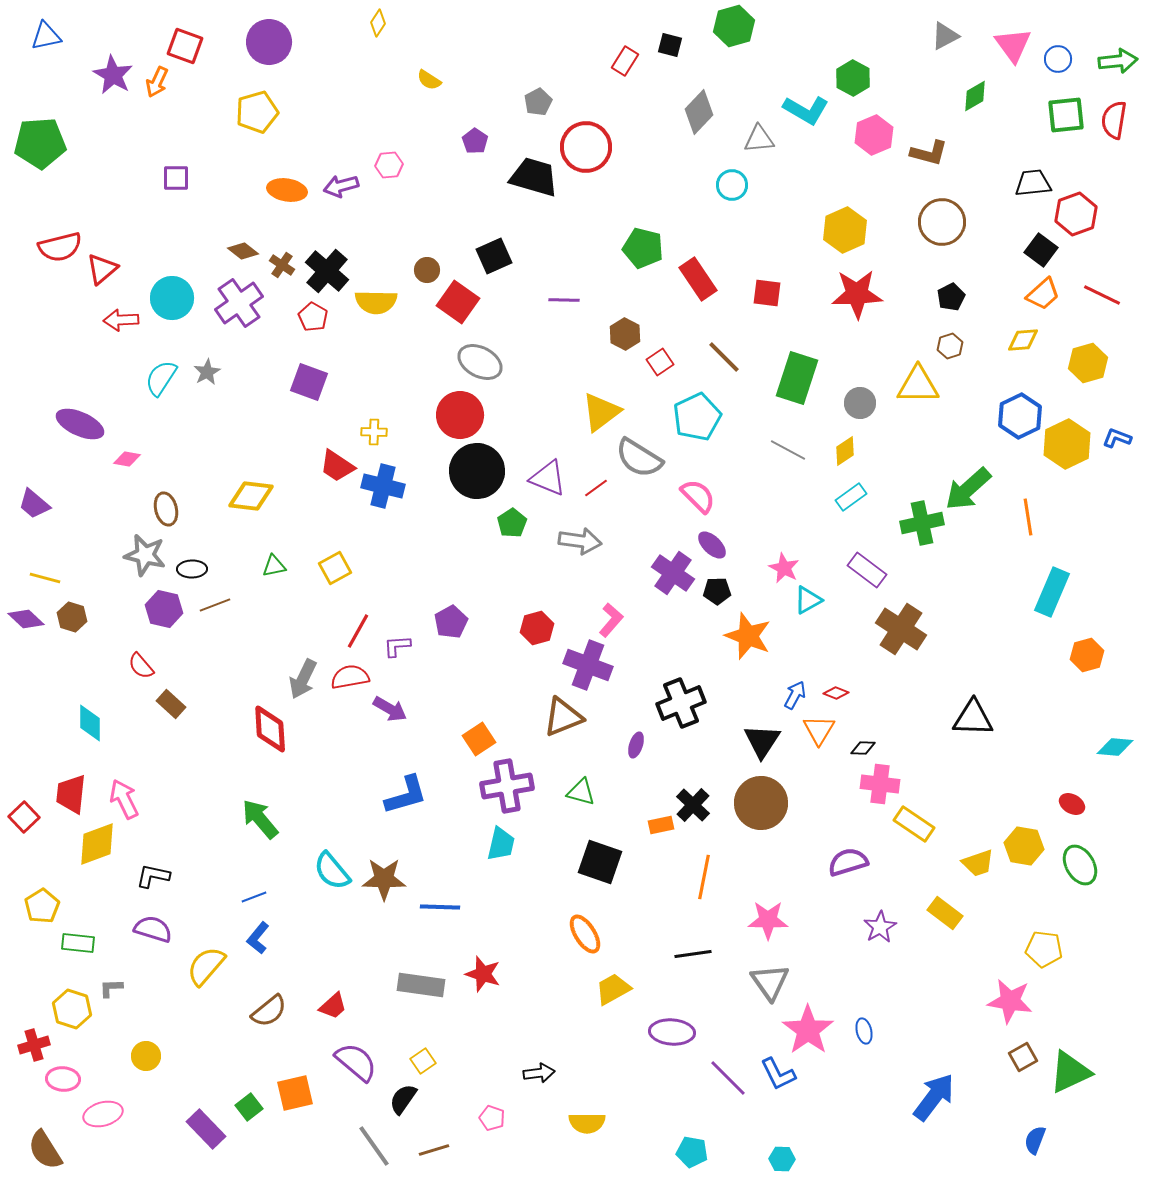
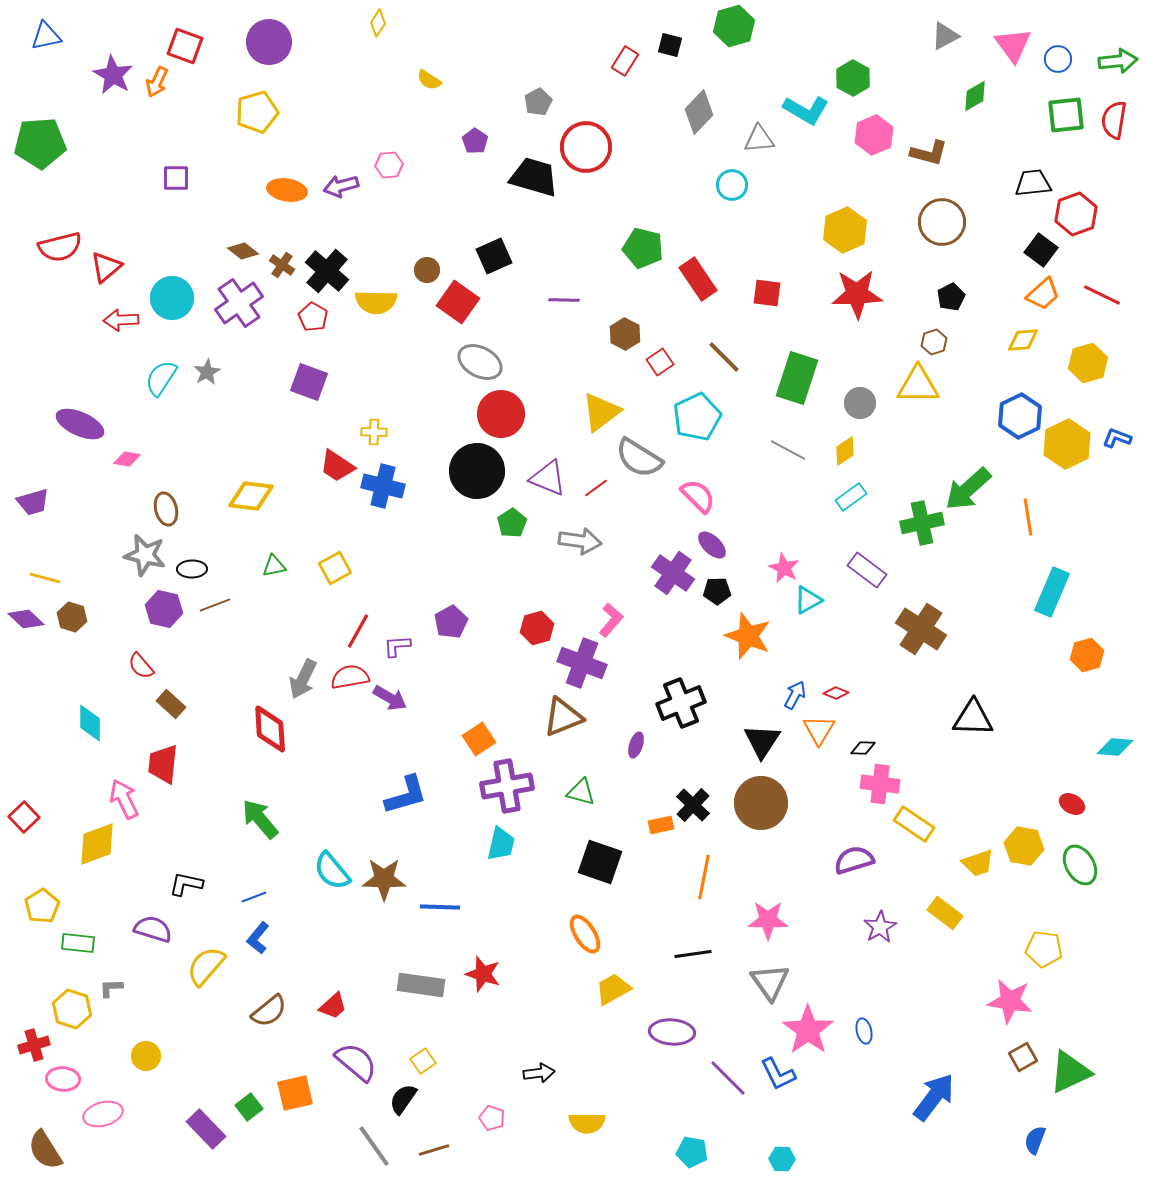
red triangle at (102, 269): moved 4 px right, 2 px up
brown hexagon at (950, 346): moved 16 px left, 4 px up
red circle at (460, 415): moved 41 px right, 1 px up
purple trapezoid at (34, 504): moved 1 px left, 2 px up; rotated 56 degrees counterclockwise
brown cross at (901, 629): moved 20 px right
purple cross at (588, 665): moved 6 px left, 2 px up
purple arrow at (390, 709): moved 11 px up
red trapezoid at (71, 794): moved 92 px right, 30 px up
purple semicircle at (848, 862): moved 6 px right, 2 px up
black L-shape at (153, 876): moved 33 px right, 8 px down
